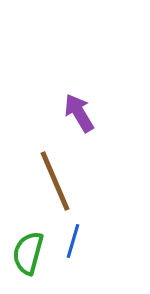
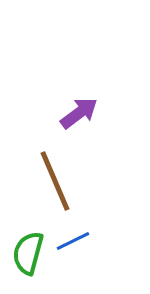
purple arrow: rotated 84 degrees clockwise
blue line: rotated 48 degrees clockwise
